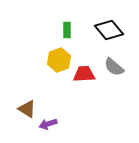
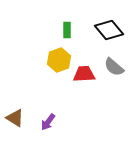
brown triangle: moved 12 px left, 9 px down
purple arrow: moved 2 px up; rotated 36 degrees counterclockwise
